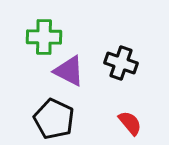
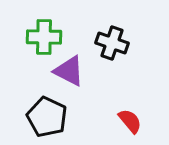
black cross: moved 9 px left, 20 px up
black pentagon: moved 7 px left, 2 px up
red semicircle: moved 2 px up
